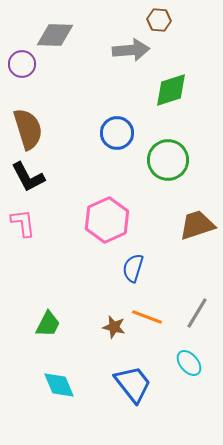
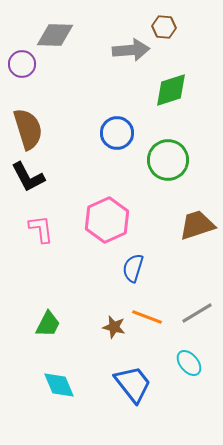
brown hexagon: moved 5 px right, 7 px down
pink L-shape: moved 18 px right, 6 px down
gray line: rotated 28 degrees clockwise
